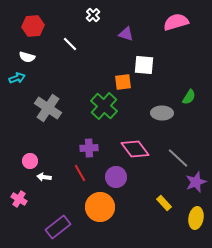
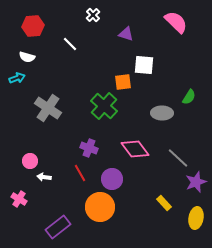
pink semicircle: rotated 60 degrees clockwise
purple cross: rotated 24 degrees clockwise
purple circle: moved 4 px left, 2 px down
